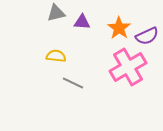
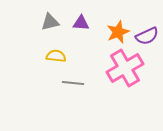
gray triangle: moved 6 px left, 9 px down
purple triangle: moved 1 px left, 1 px down
orange star: moved 1 px left, 4 px down; rotated 15 degrees clockwise
pink cross: moved 3 px left, 1 px down
gray line: rotated 20 degrees counterclockwise
